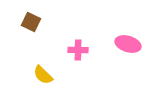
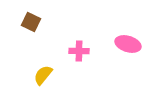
pink cross: moved 1 px right, 1 px down
yellow semicircle: rotated 85 degrees clockwise
